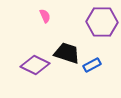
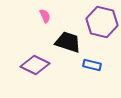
purple hexagon: rotated 12 degrees clockwise
black trapezoid: moved 1 px right, 11 px up
blue rectangle: rotated 42 degrees clockwise
